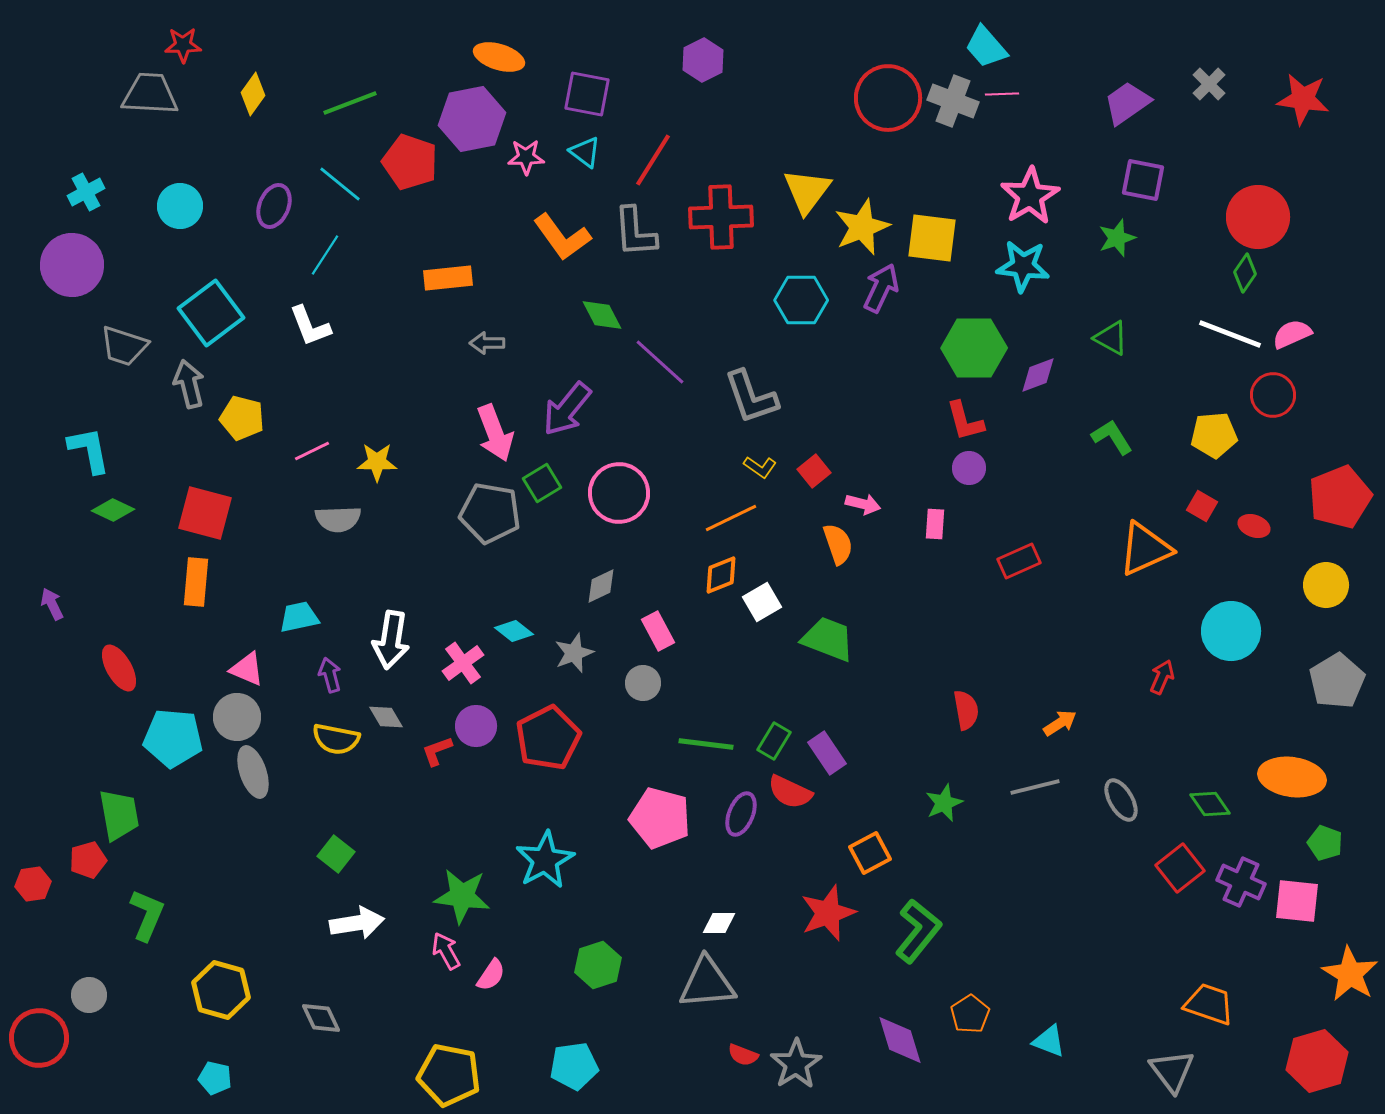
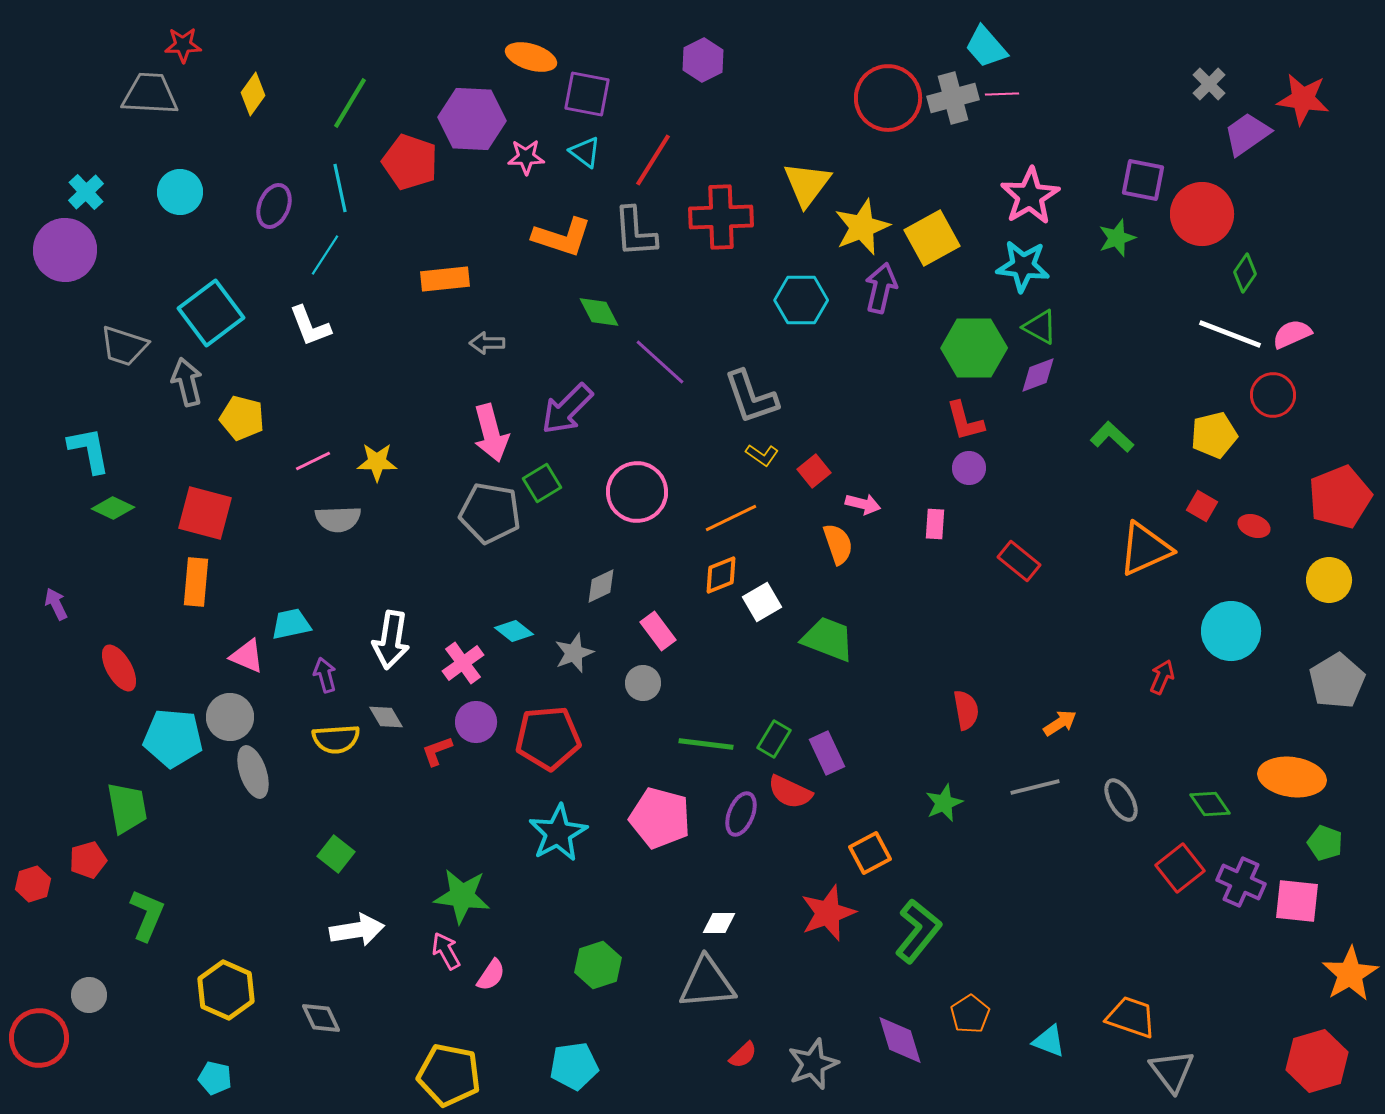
orange ellipse at (499, 57): moved 32 px right
gray cross at (953, 101): moved 3 px up; rotated 36 degrees counterclockwise
green line at (350, 103): rotated 38 degrees counterclockwise
purple trapezoid at (1127, 103): moved 120 px right, 31 px down
purple hexagon at (472, 119): rotated 14 degrees clockwise
cyan line at (340, 184): moved 4 px down; rotated 39 degrees clockwise
yellow triangle at (807, 191): moved 7 px up
cyan cross at (86, 192): rotated 15 degrees counterclockwise
cyan circle at (180, 206): moved 14 px up
red circle at (1258, 217): moved 56 px left, 3 px up
orange L-shape at (562, 237): rotated 36 degrees counterclockwise
yellow square at (932, 238): rotated 36 degrees counterclockwise
purple circle at (72, 265): moved 7 px left, 15 px up
orange rectangle at (448, 278): moved 3 px left, 1 px down
purple arrow at (881, 288): rotated 12 degrees counterclockwise
green diamond at (602, 315): moved 3 px left, 3 px up
green triangle at (1111, 338): moved 71 px left, 11 px up
gray arrow at (189, 384): moved 2 px left, 2 px up
purple arrow at (567, 409): rotated 6 degrees clockwise
pink arrow at (495, 433): moved 4 px left; rotated 6 degrees clockwise
yellow pentagon at (1214, 435): rotated 9 degrees counterclockwise
green L-shape at (1112, 437): rotated 15 degrees counterclockwise
pink line at (312, 451): moved 1 px right, 10 px down
yellow L-shape at (760, 467): moved 2 px right, 12 px up
pink circle at (619, 493): moved 18 px right, 1 px up
green diamond at (113, 510): moved 2 px up
red rectangle at (1019, 561): rotated 63 degrees clockwise
yellow circle at (1326, 585): moved 3 px right, 5 px up
purple arrow at (52, 604): moved 4 px right
cyan trapezoid at (299, 617): moved 8 px left, 7 px down
pink rectangle at (658, 631): rotated 9 degrees counterclockwise
pink triangle at (247, 669): moved 13 px up
purple arrow at (330, 675): moved 5 px left
gray circle at (237, 717): moved 7 px left
purple circle at (476, 726): moved 4 px up
red pentagon at (548, 738): rotated 22 degrees clockwise
yellow semicircle at (336, 739): rotated 15 degrees counterclockwise
green rectangle at (774, 741): moved 2 px up
purple rectangle at (827, 753): rotated 9 degrees clockwise
green trapezoid at (119, 815): moved 8 px right, 7 px up
cyan star at (545, 860): moved 13 px right, 27 px up
red hexagon at (33, 884): rotated 8 degrees counterclockwise
white arrow at (357, 923): moved 7 px down
orange star at (1350, 974): rotated 10 degrees clockwise
yellow hexagon at (221, 990): moved 5 px right; rotated 8 degrees clockwise
orange trapezoid at (1209, 1004): moved 78 px left, 13 px down
red semicircle at (743, 1055): rotated 64 degrees counterclockwise
gray star at (796, 1064): moved 17 px right; rotated 12 degrees clockwise
